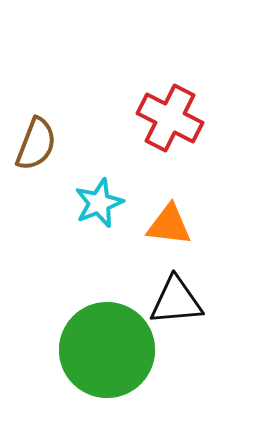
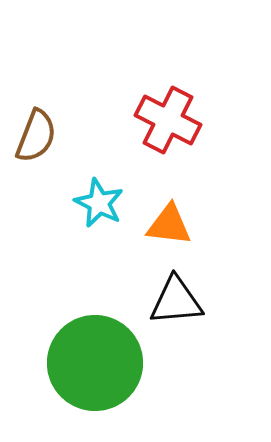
red cross: moved 2 px left, 2 px down
brown semicircle: moved 8 px up
cyan star: rotated 24 degrees counterclockwise
green circle: moved 12 px left, 13 px down
